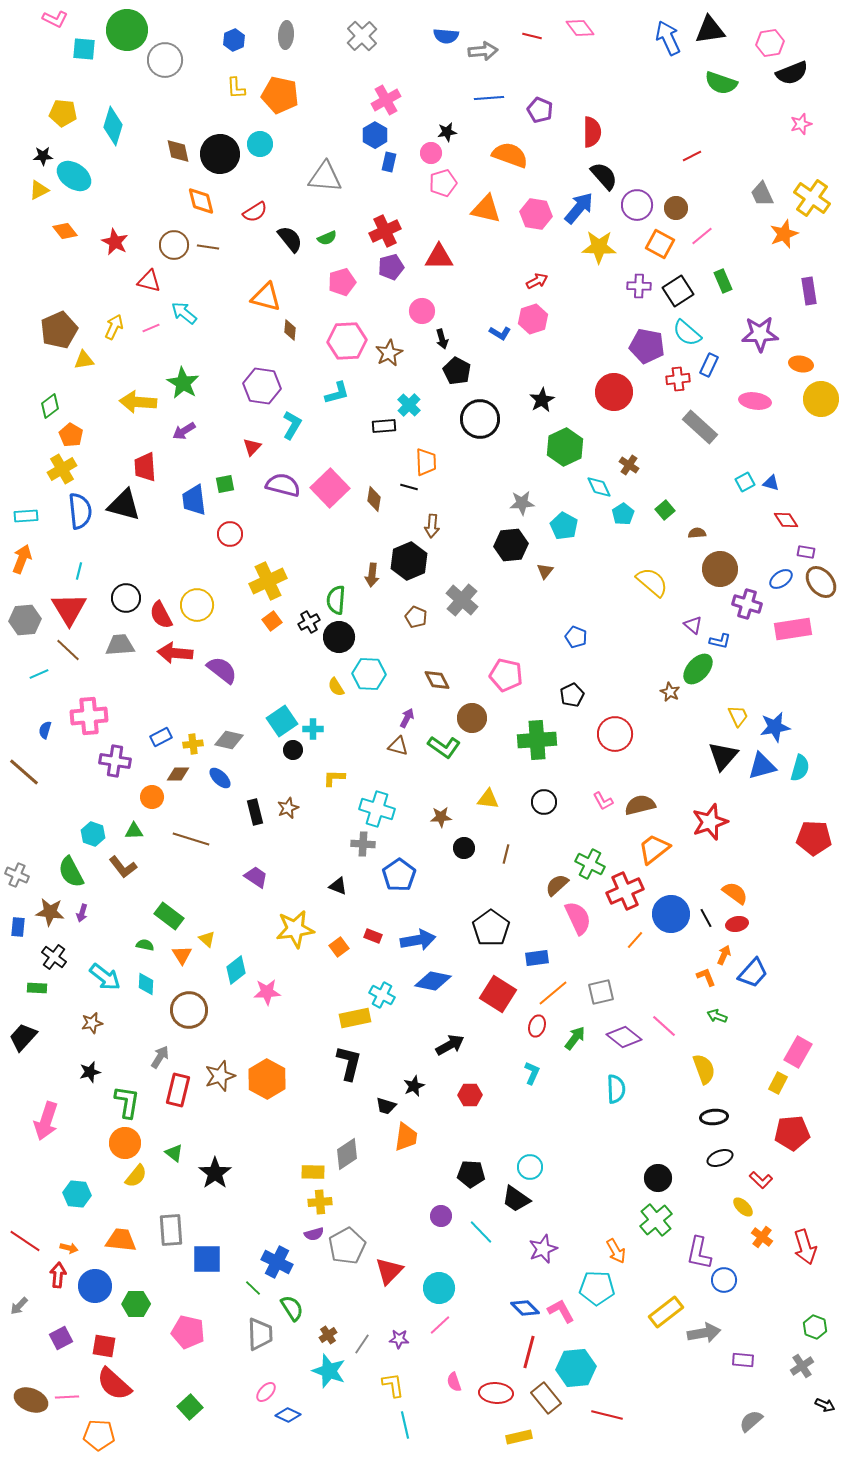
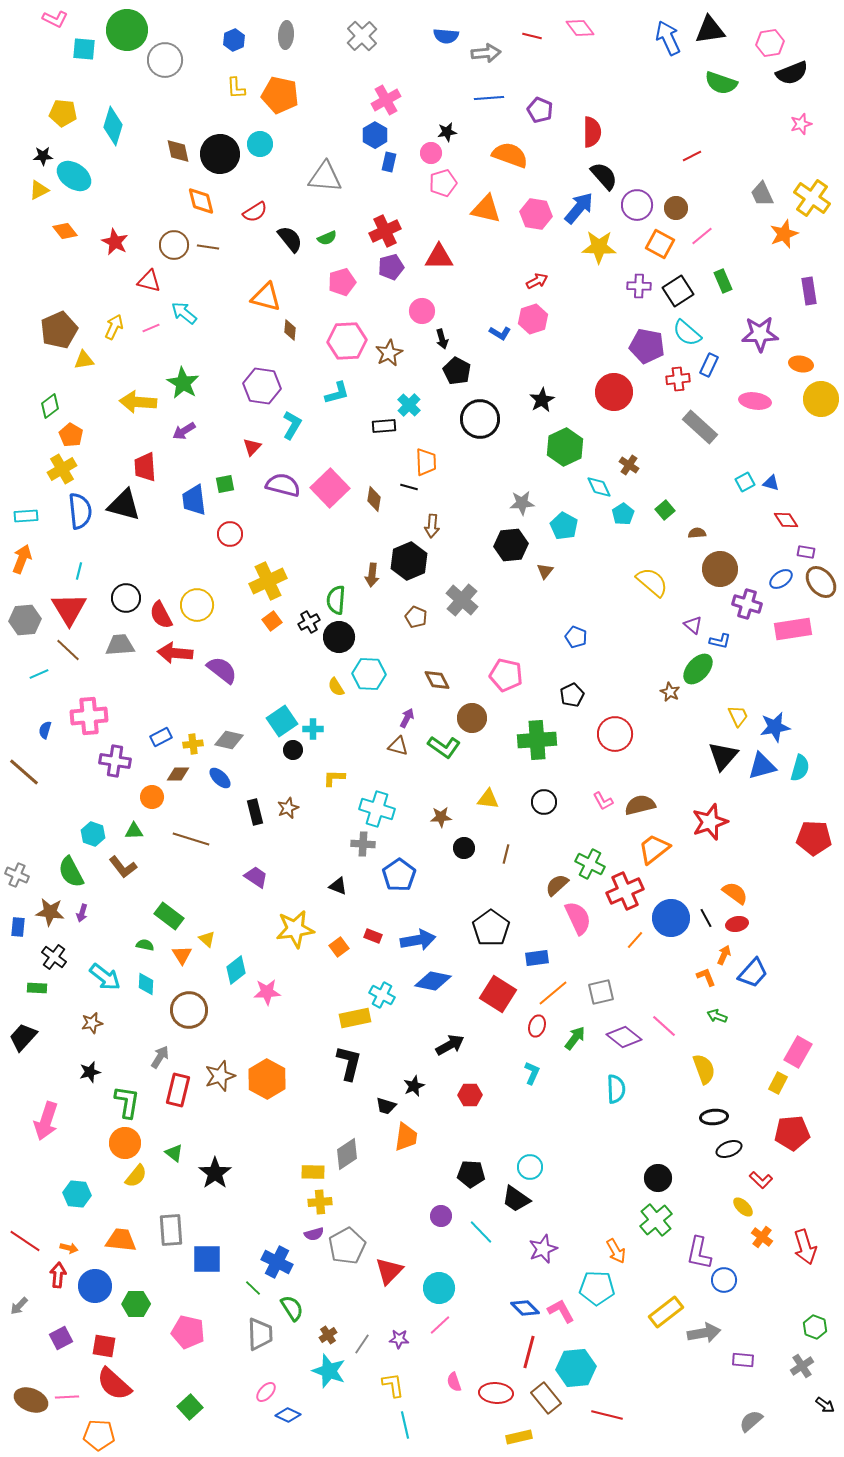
gray arrow at (483, 51): moved 3 px right, 2 px down
blue circle at (671, 914): moved 4 px down
black ellipse at (720, 1158): moved 9 px right, 9 px up
black arrow at (825, 1405): rotated 12 degrees clockwise
